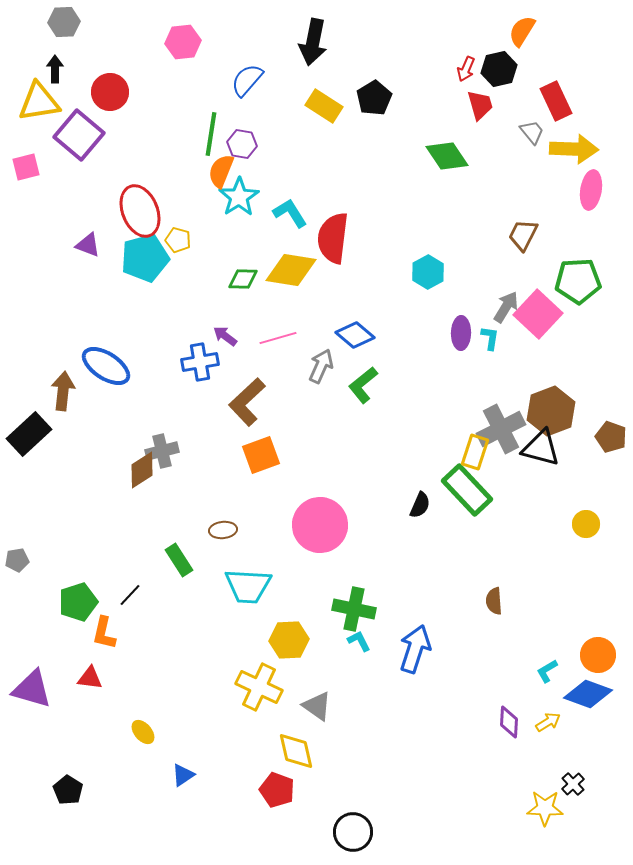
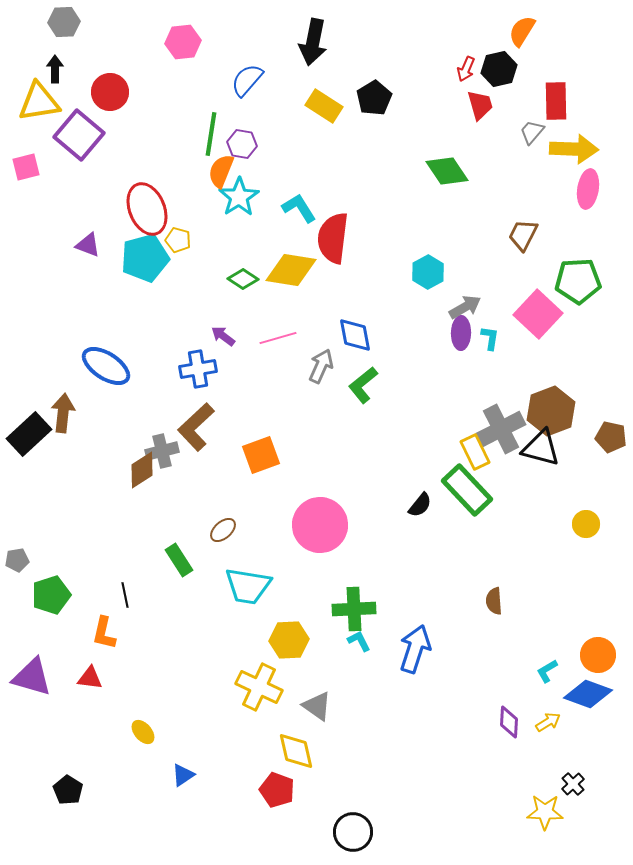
red rectangle at (556, 101): rotated 24 degrees clockwise
gray trapezoid at (532, 132): rotated 100 degrees counterclockwise
green diamond at (447, 156): moved 15 px down
pink ellipse at (591, 190): moved 3 px left, 1 px up
red ellipse at (140, 211): moved 7 px right, 2 px up
cyan L-shape at (290, 213): moved 9 px right, 5 px up
green diamond at (243, 279): rotated 32 degrees clockwise
gray arrow at (506, 307): moved 41 px left; rotated 28 degrees clockwise
blue diamond at (355, 335): rotated 39 degrees clockwise
purple arrow at (225, 336): moved 2 px left
blue cross at (200, 362): moved 2 px left, 7 px down
brown arrow at (63, 391): moved 22 px down
brown L-shape at (247, 402): moved 51 px left, 25 px down
brown pentagon at (611, 437): rotated 8 degrees counterclockwise
yellow rectangle at (475, 452): rotated 44 degrees counterclockwise
black semicircle at (420, 505): rotated 16 degrees clockwise
brown ellipse at (223, 530): rotated 36 degrees counterclockwise
cyan trapezoid at (248, 586): rotated 6 degrees clockwise
black line at (130, 595): moved 5 px left; rotated 55 degrees counterclockwise
green pentagon at (78, 602): moved 27 px left, 7 px up
green cross at (354, 609): rotated 15 degrees counterclockwise
purple triangle at (32, 689): moved 12 px up
yellow star at (545, 808): moved 4 px down
